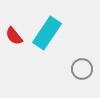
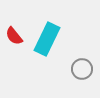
cyan rectangle: moved 6 px down; rotated 8 degrees counterclockwise
